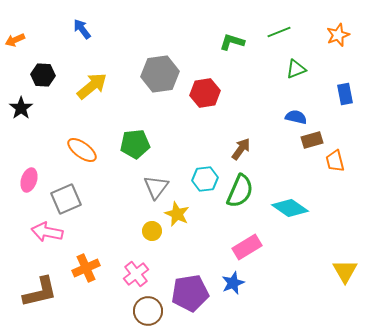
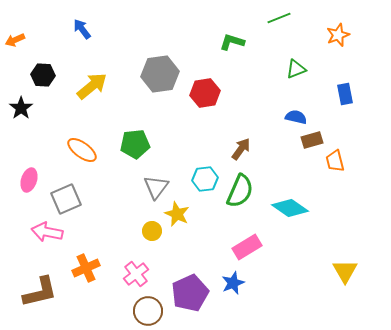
green line: moved 14 px up
purple pentagon: rotated 15 degrees counterclockwise
